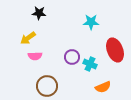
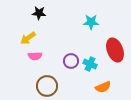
purple circle: moved 1 px left, 4 px down
